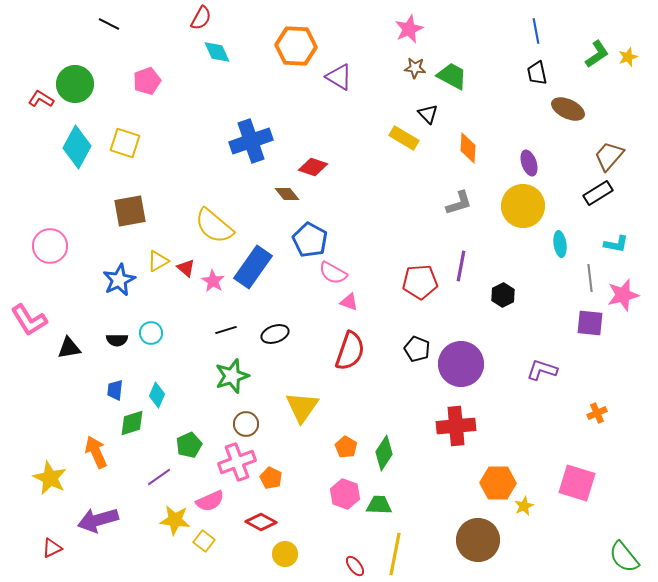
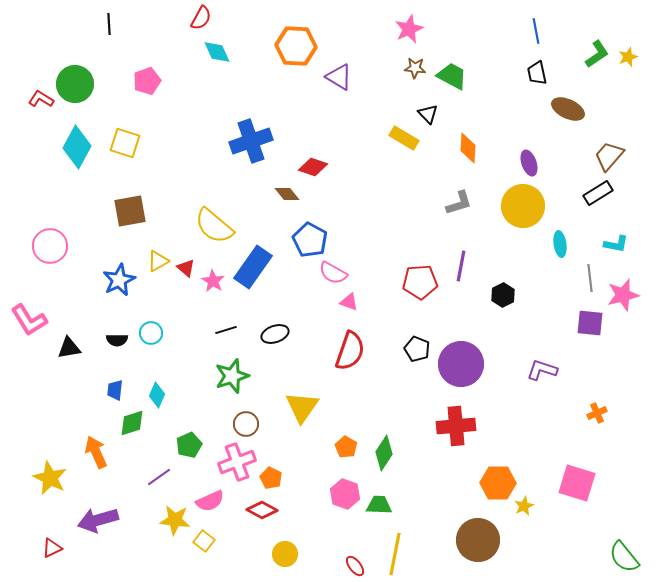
black line at (109, 24): rotated 60 degrees clockwise
red diamond at (261, 522): moved 1 px right, 12 px up
